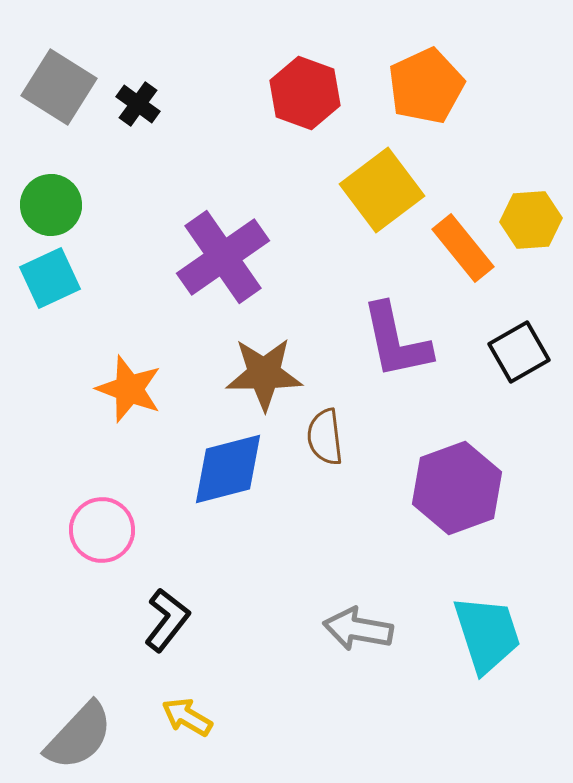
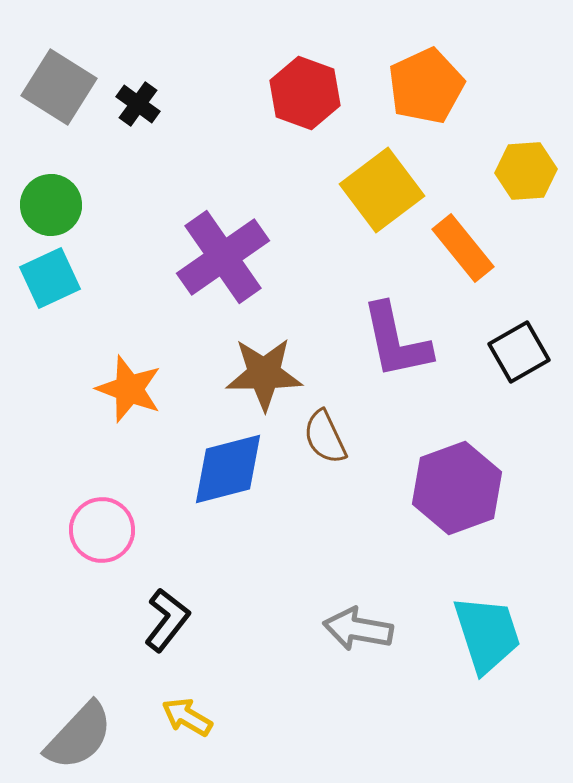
yellow hexagon: moved 5 px left, 49 px up
brown semicircle: rotated 18 degrees counterclockwise
